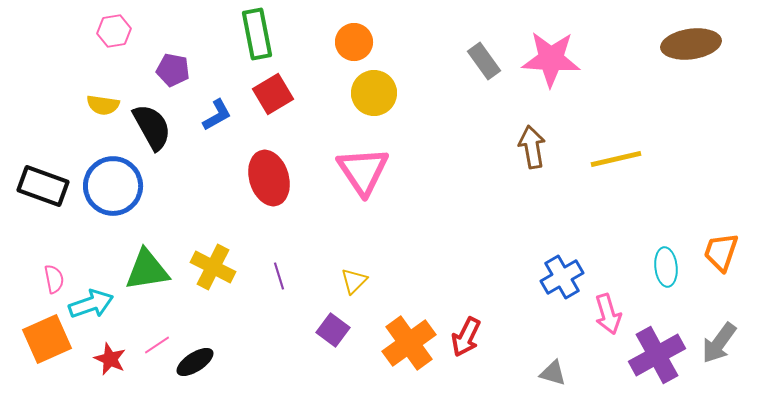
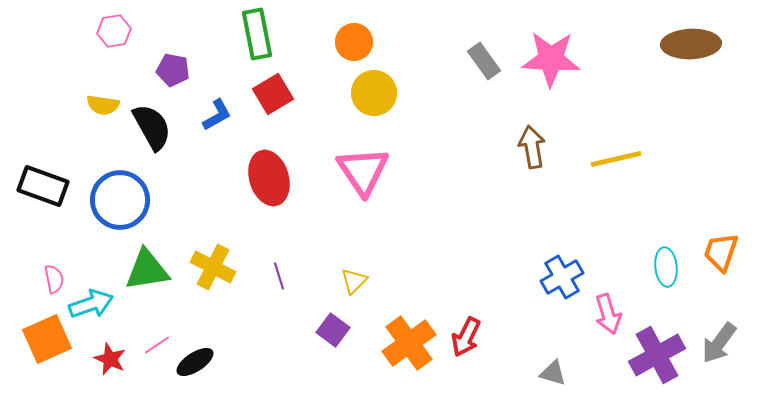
brown ellipse: rotated 6 degrees clockwise
blue circle: moved 7 px right, 14 px down
